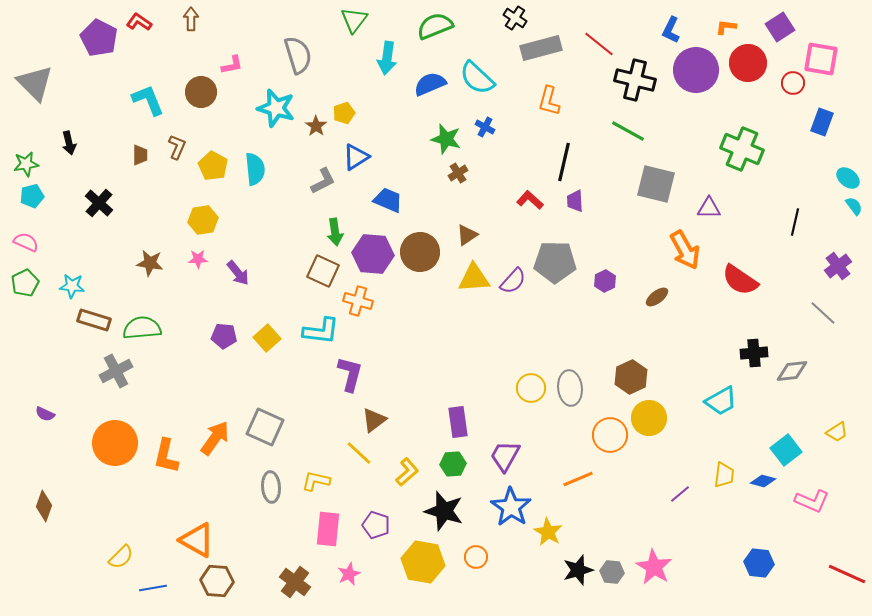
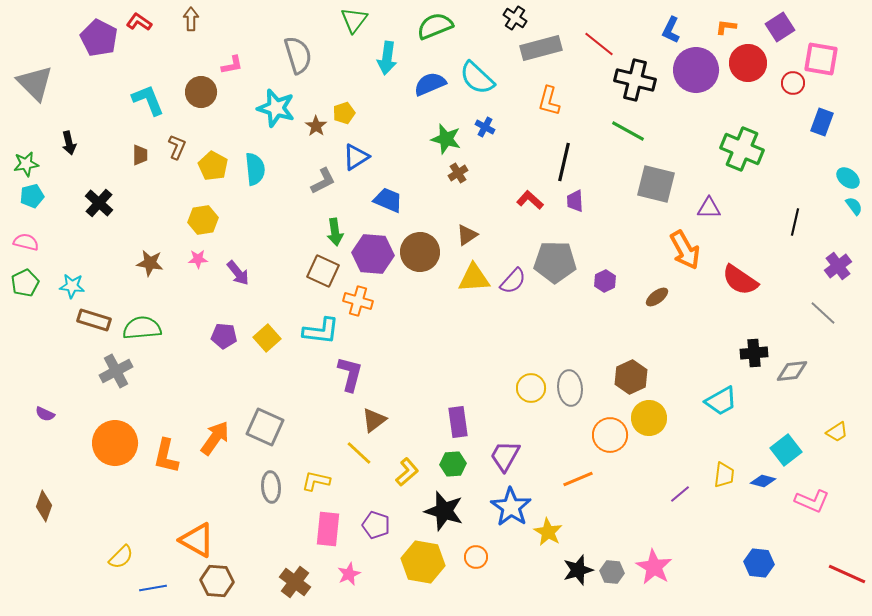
pink semicircle at (26, 242): rotated 10 degrees counterclockwise
